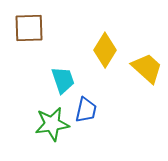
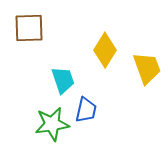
yellow trapezoid: rotated 28 degrees clockwise
